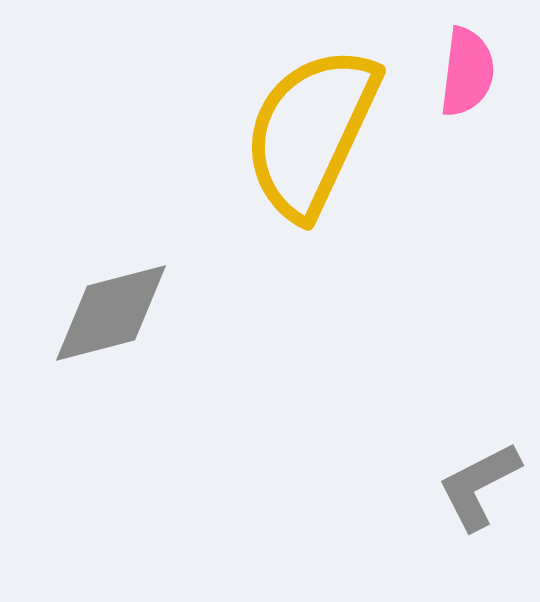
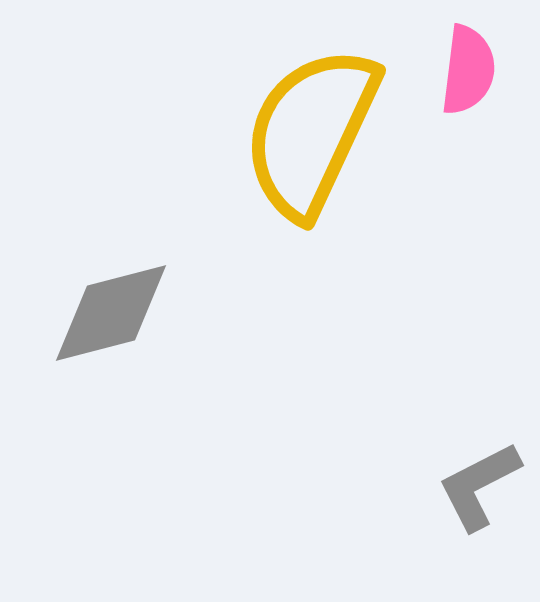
pink semicircle: moved 1 px right, 2 px up
